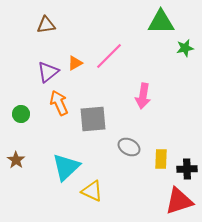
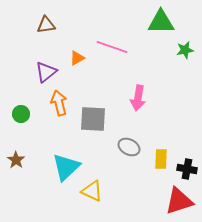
green star: moved 2 px down
pink line: moved 3 px right, 9 px up; rotated 64 degrees clockwise
orange triangle: moved 2 px right, 5 px up
purple triangle: moved 2 px left
pink arrow: moved 5 px left, 2 px down
orange arrow: rotated 10 degrees clockwise
gray square: rotated 8 degrees clockwise
black cross: rotated 12 degrees clockwise
